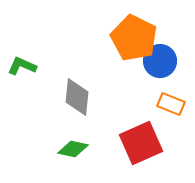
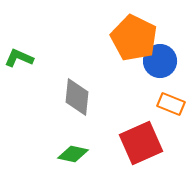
green L-shape: moved 3 px left, 8 px up
green diamond: moved 5 px down
